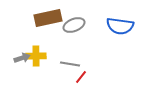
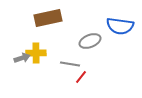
gray ellipse: moved 16 px right, 16 px down
yellow cross: moved 3 px up
